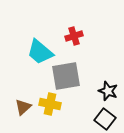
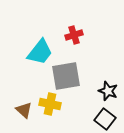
red cross: moved 1 px up
cyan trapezoid: rotated 92 degrees counterclockwise
brown triangle: moved 1 px right, 3 px down; rotated 36 degrees counterclockwise
